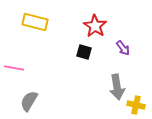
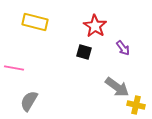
gray arrow: rotated 45 degrees counterclockwise
